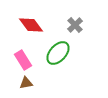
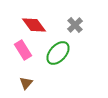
red diamond: moved 3 px right
pink rectangle: moved 10 px up
brown triangle: rotated 40 degrees counterclockwise
